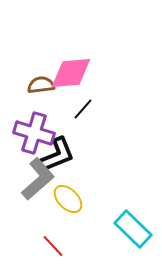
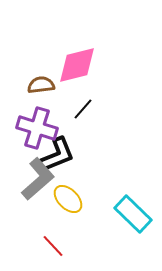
pink diamond: moved 6 px right, 8 px up; rotated 9 degrees counterclockwise
purple cross: moved 3 px right, 5 px up
cyan rectangle: moved 15 px up
